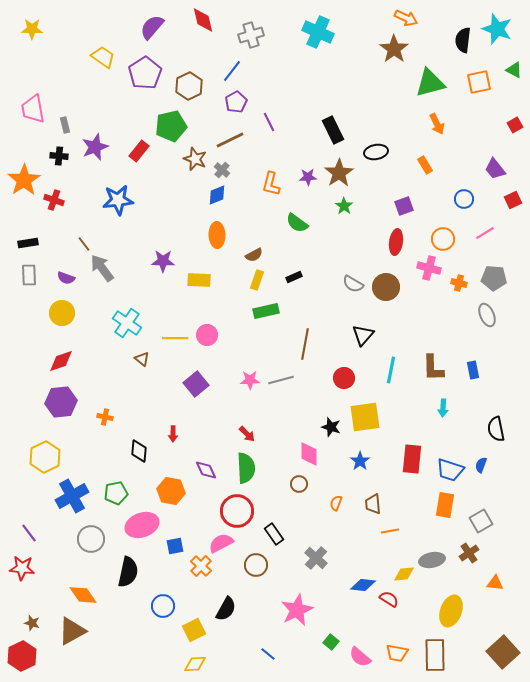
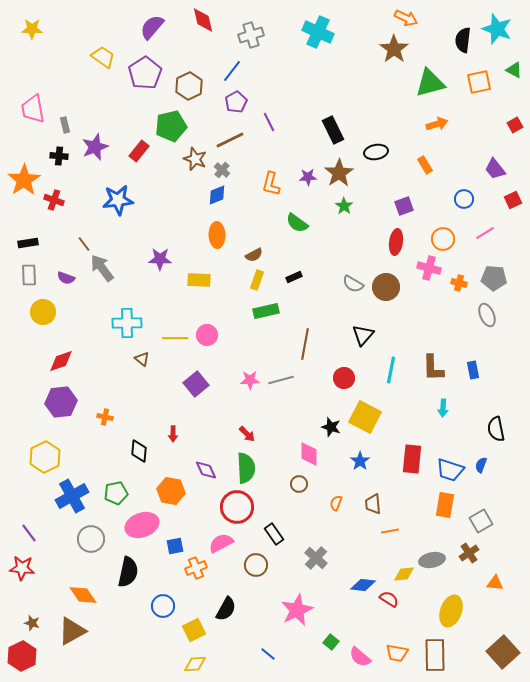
orange arrow at (437, 124): rotated 80 degrees counterclockwise
purple star at (163, 261): moved 3 px left, 2 px up
yellow circle at (62, 313): moved 19 px left, 1 px up
cyan cross at (127, 323): rotated 36 degrees counterclockwise
yellow square at (365, 417): rotated 36 degrees clockwise
red circle at (237, 511): moved 4 px up
orange cross at (201, 566): moved 5 px left, 2 px down; rotated 25 degrees clockwise
